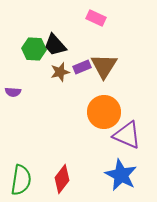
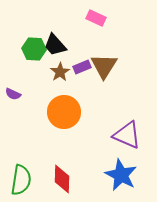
brown star: rotated 18 degrees counterclockwise
purple semicircle: moved 2 px down; rotated 21 degrees clockwise
orange circle: moved 40 px left
red diamond: rotated 36 degrees counterclockwise
